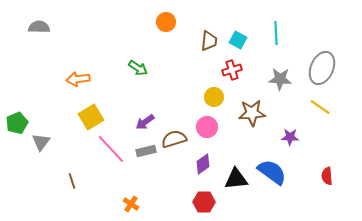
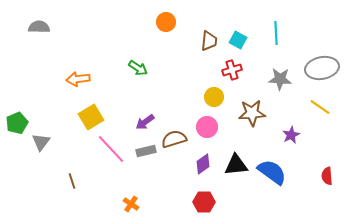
gray ellipse: rotated 56 degrees clockwise
purple star: moved 1 px right, 2 px up; rotated 30 degrees counterclockwise
black triangle: moved 14 px up
